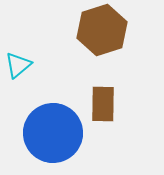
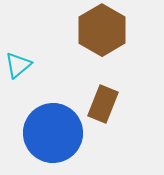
brown hexagon: rotated 12 degrees counterclockwise
brown rectangle: rotated 21 degrees clockwise
